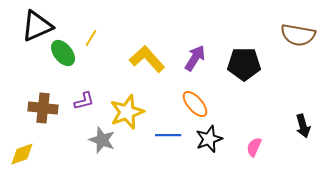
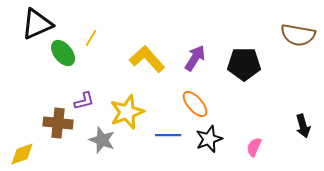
black triangle: moved 2 px up
brown cross: moved 15 px right, 15 px down
